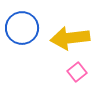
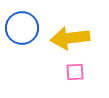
pink square: moved 2 px left; rotated 36 degrees clockwise
